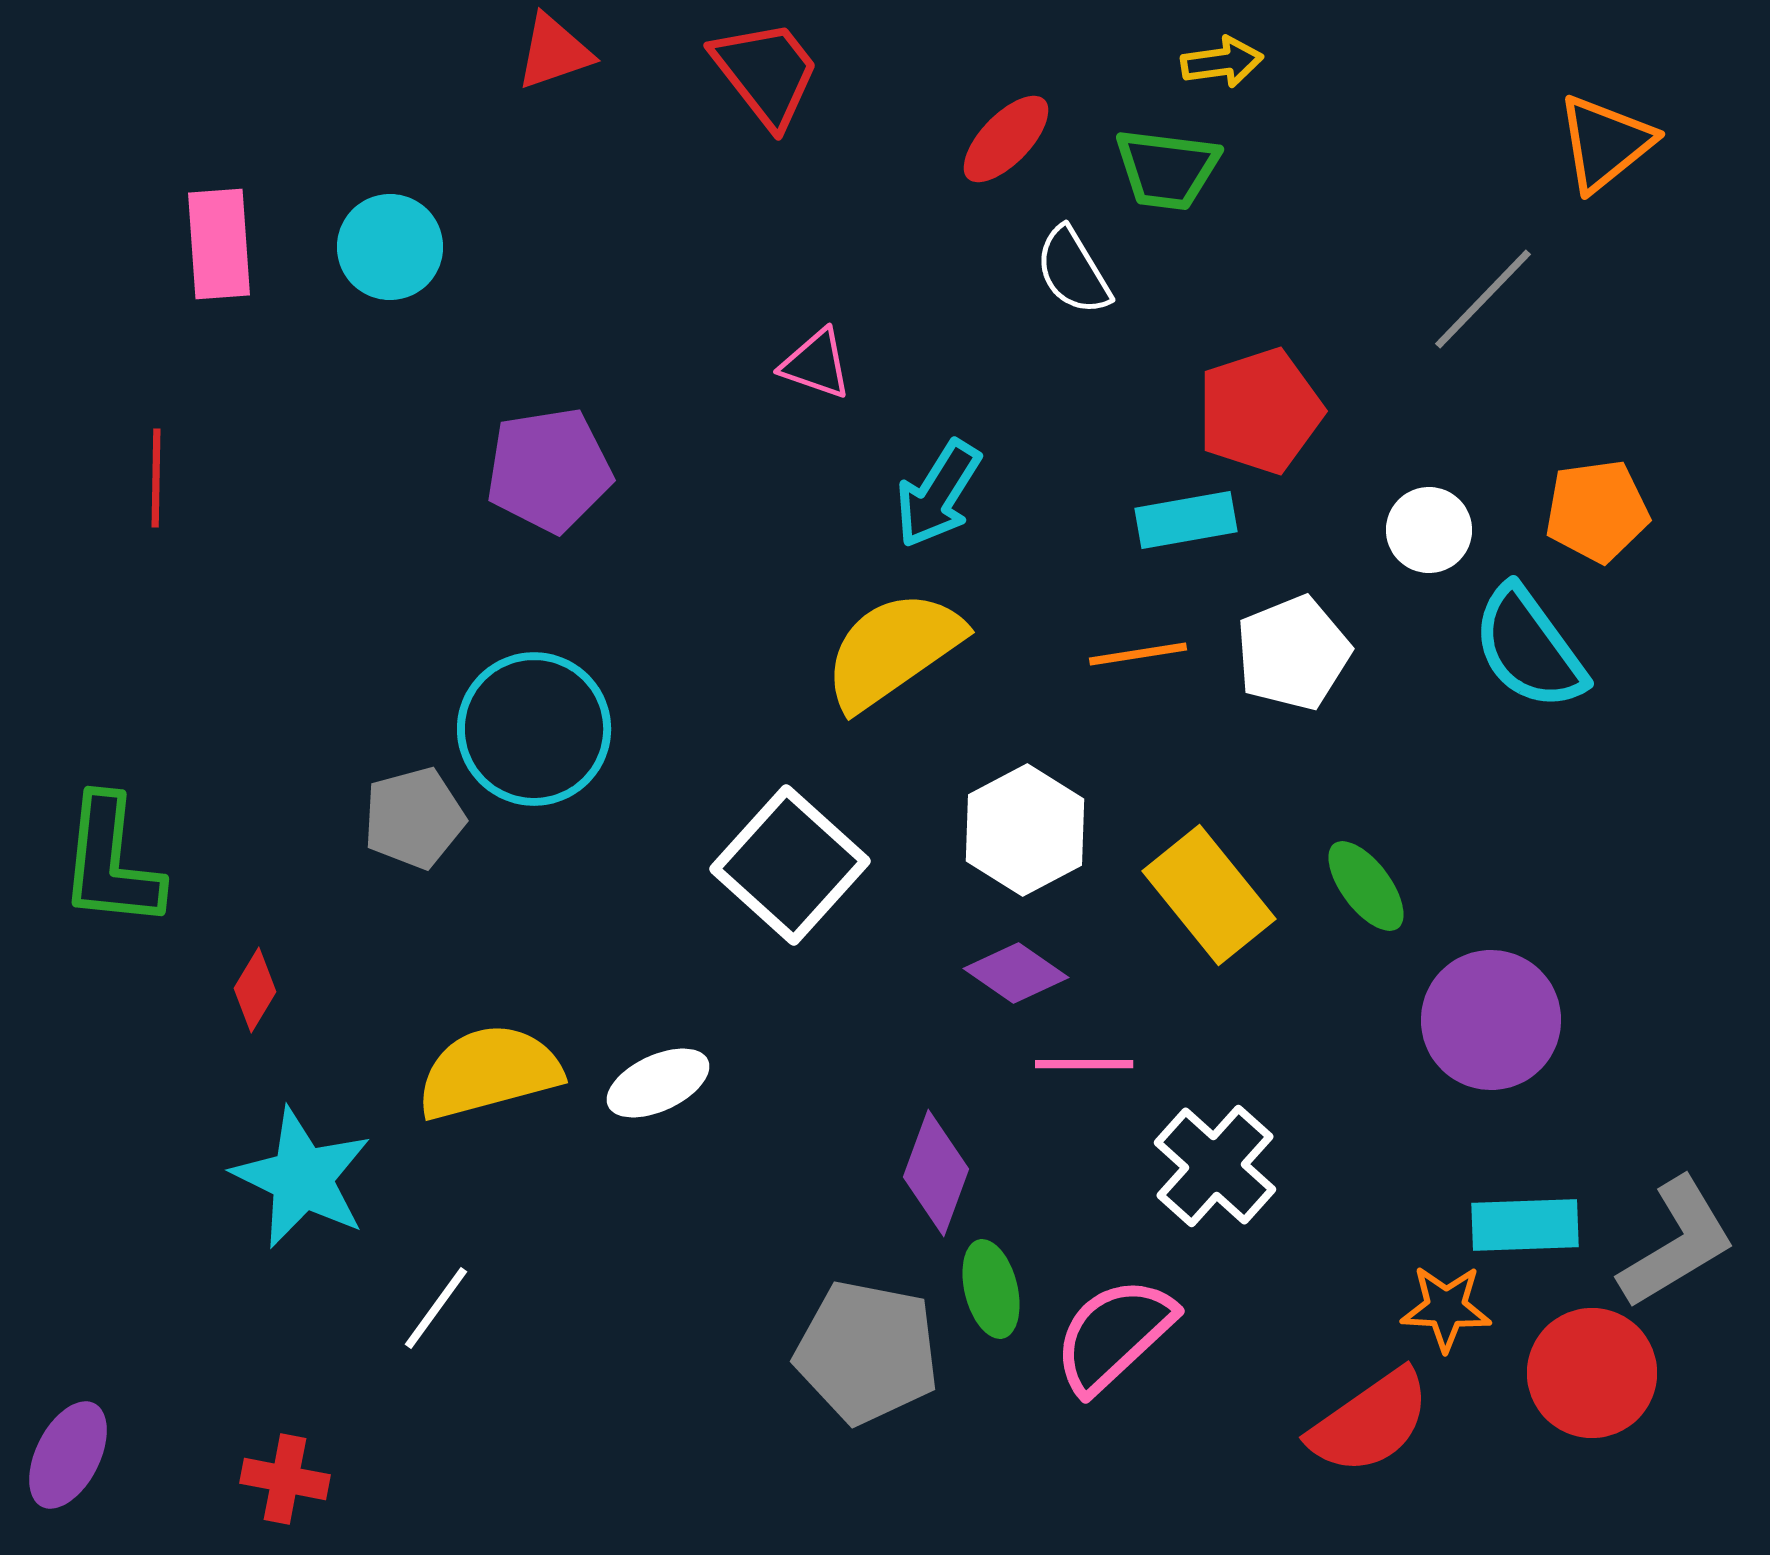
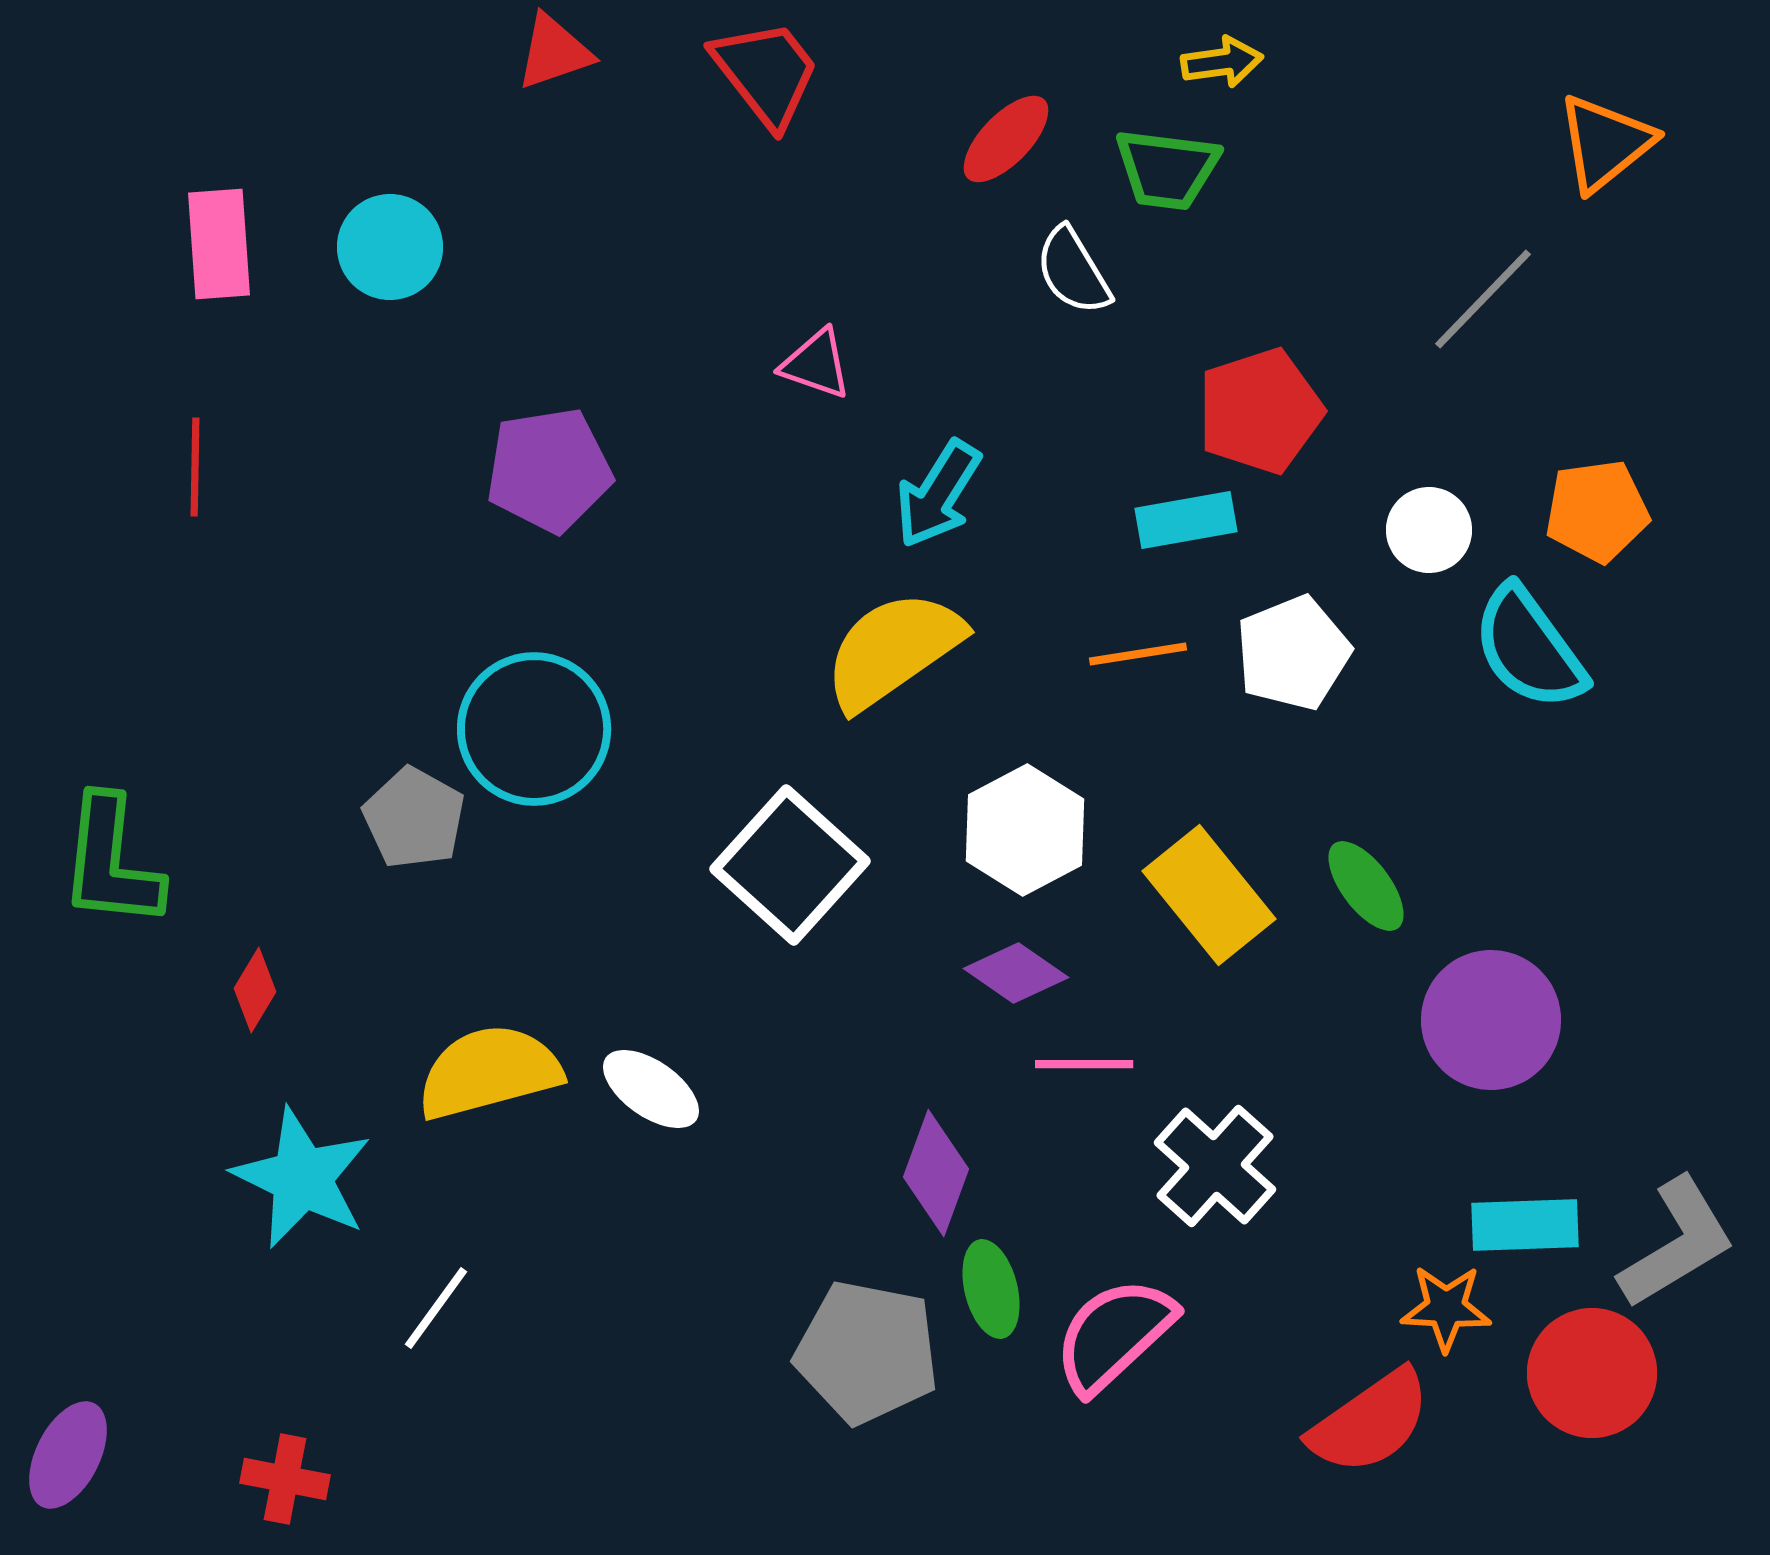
red line at (156, 478): moved 39 px right, 11 px up
gray pentagon at (414, 818): rotated 28 degrees counterclockwise
white ellipse at (658, 1083): moved 7 px left, 6 px down; rotated 60 degrees clockwise
